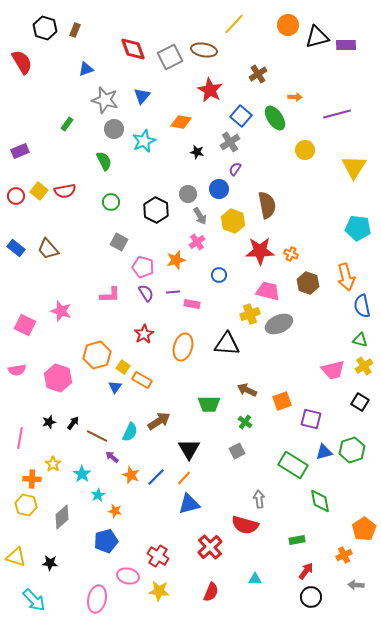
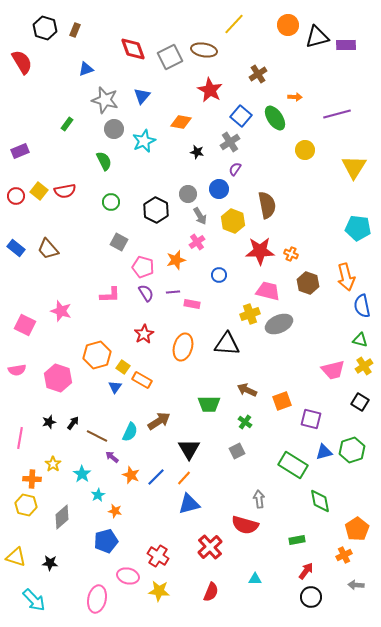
orange pentagon at (364, 529): moved 7 px left
